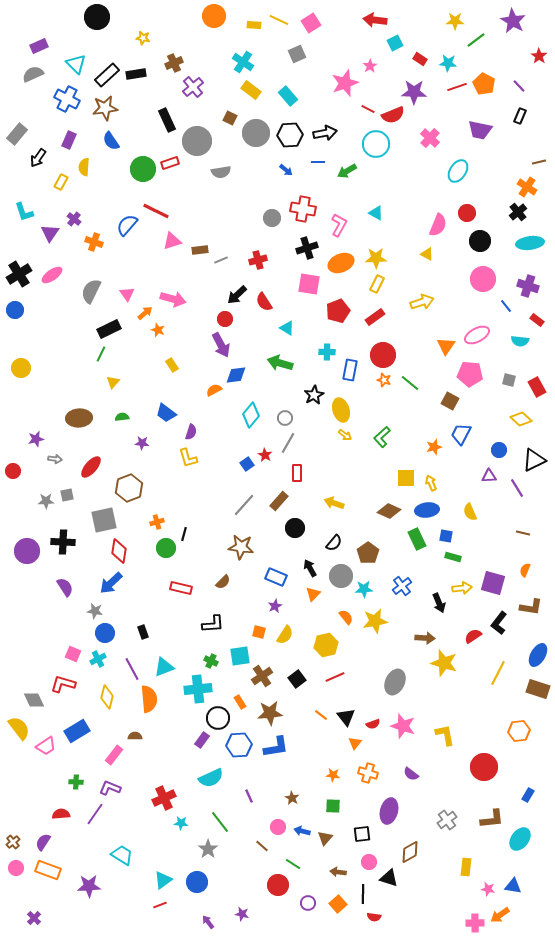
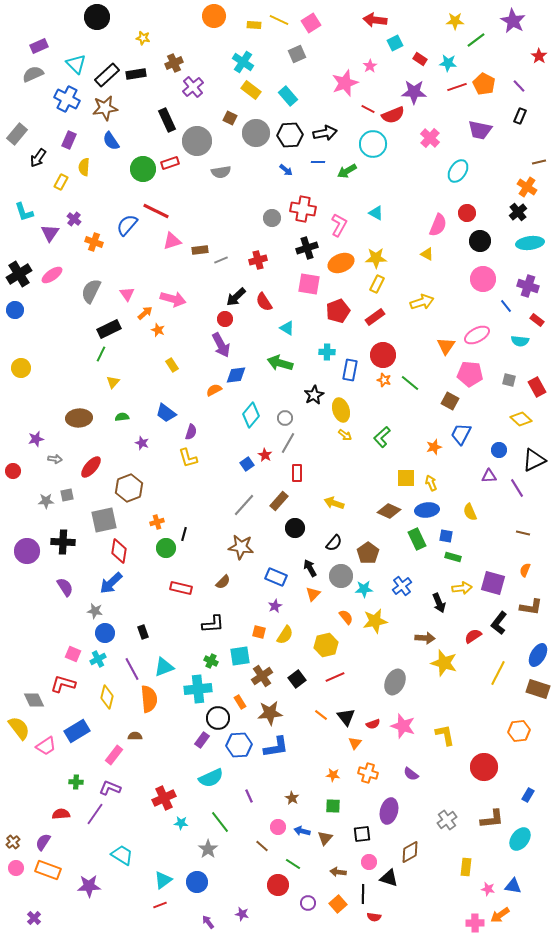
cyan circle at (376, 144): moved 3 px left
black arrow at (237, 295): moved 1 px left, 2 px down
purple star at (142, 443): rotated 16 degrees clockwise
